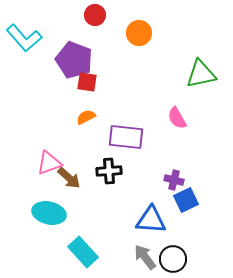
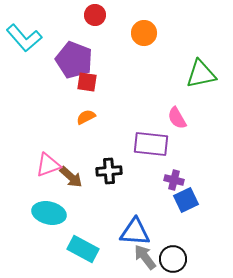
orange circle: moved 5 px right
purple rectangle: moved 25 px right, 7 px down
pink triangle: moved 1 px left, 2 px down
brown arrow: moved 2 px right, 1 px up
blue triangle: moved 16 px left, 12 px down
cyan rectangle: moved 3 px up; rotated 20 degrees counterclockwise
